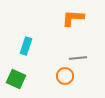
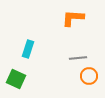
cyan rectangle: moved 2 px right, 3 px down
orange circle: moved 24 px right
